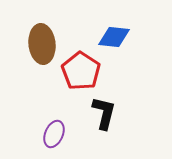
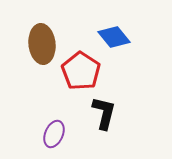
blue diamond: rotated 44 degrees clockwise
